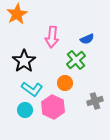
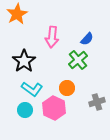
blue semicircle: rotated 24 degrees counterclockwise
green cross: moved 2 px right
orange circle: moved 2 px right, 5 px down
gray cross: moved 2 px right, 1 px down
pink hexagon: moved 1 px right, 1 px down
